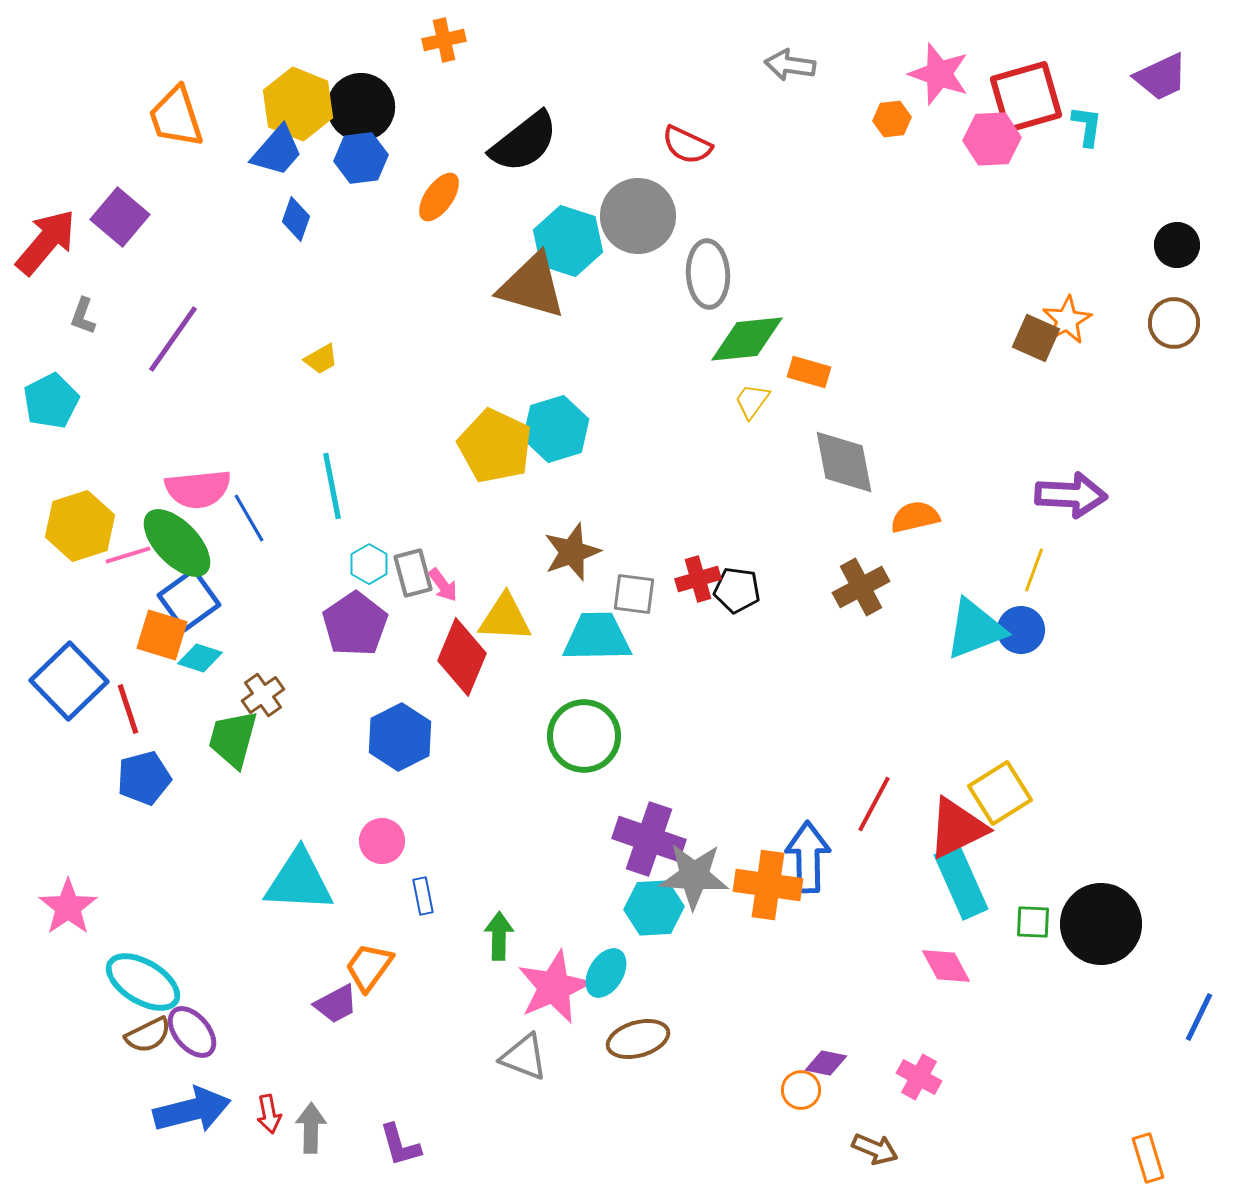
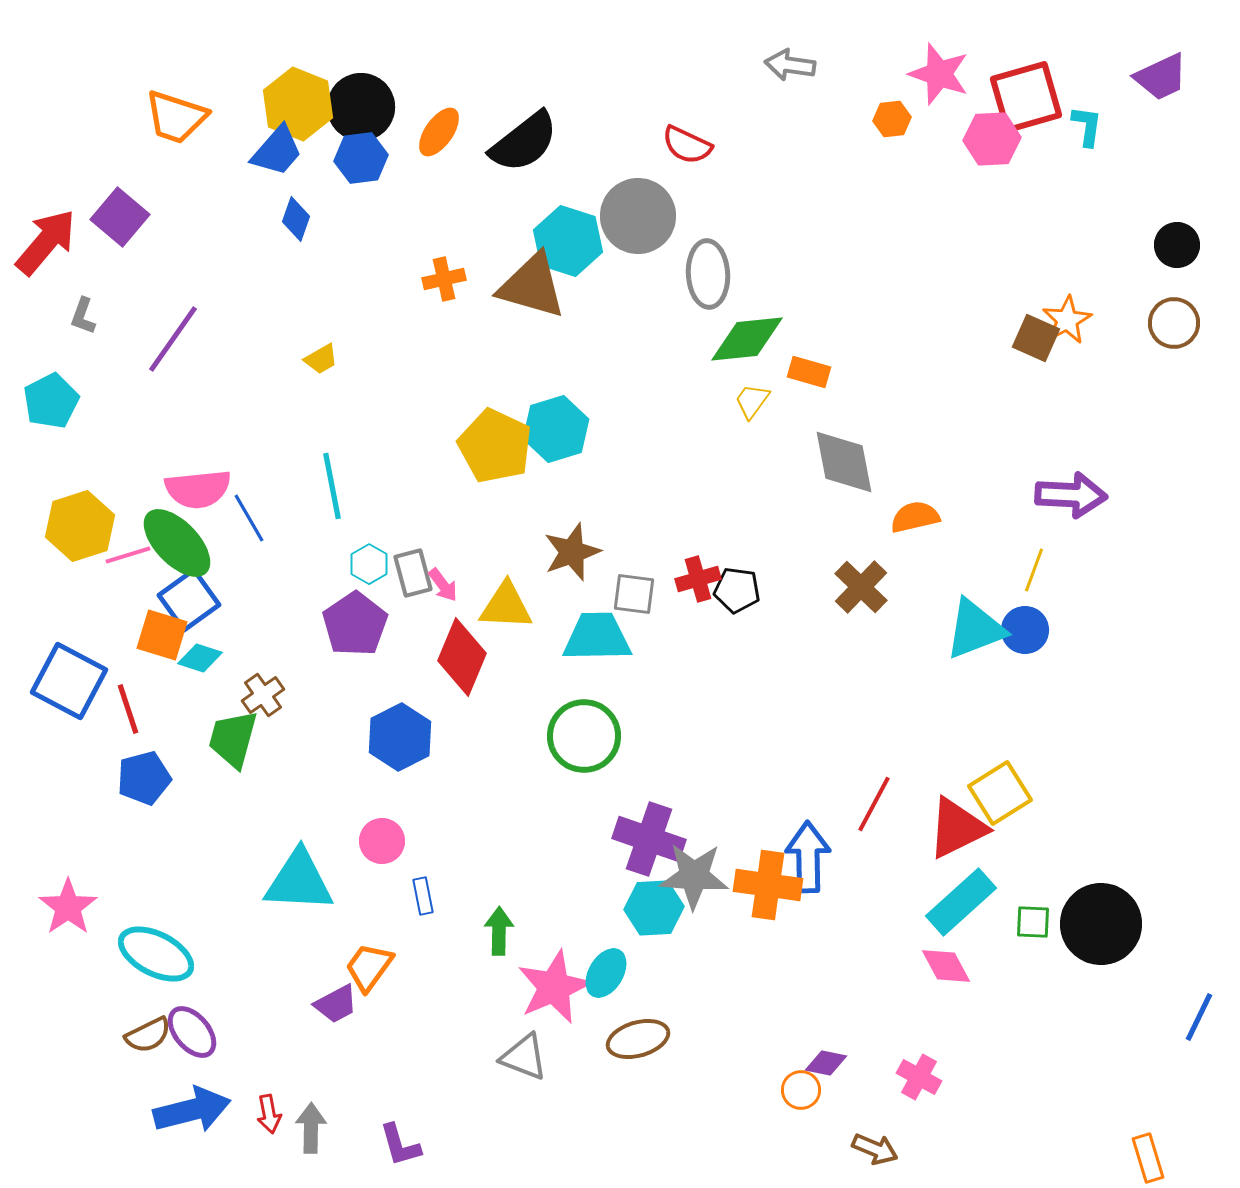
orange cross at (444, 40): moved 239 px down
orange trapezoid at (176, 117): rotated 54 degrees counterclockwise
orange ellipse at (439, 197): moved 65 px up
brown cross at (861, 587): rotated 18 degrees counterclockwise
yellow triangle at (505, 618): moved 1 px right, 12 px up
blue circle at (1021, 630): moved 4 px right
blue square at (69, 681): rotated 18 degrees counterclockwise
cyan rectangle at (961, 882): moved 20 px down; rotated 72 degrees clockwise
green arrow at (499, 936): moved 5 px up
cyan ellipse at (143, 982): moved 13 px right, 28 px up; rotated 4 degrees counterclockwise
